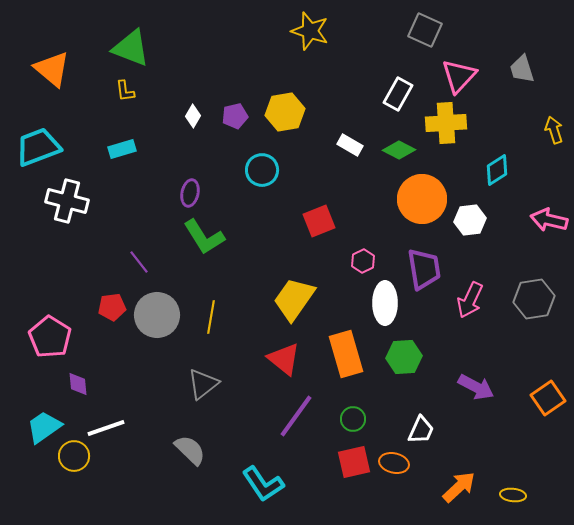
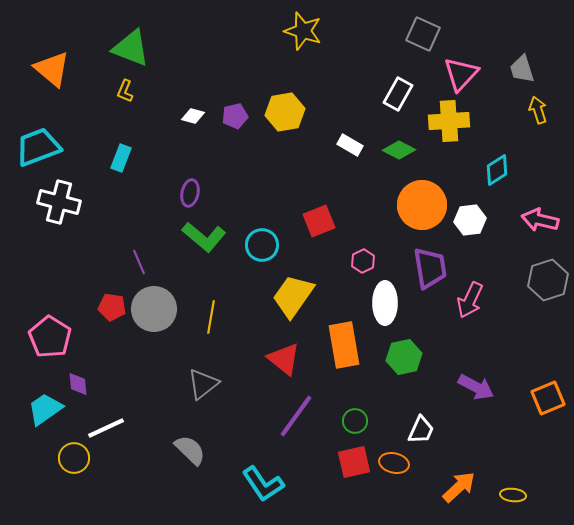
gray square at (425, 30): moved 2 px left, 4 px down
yellow star at (310, 31): moved 7 px left
pink triangle at (459, 76): moved 2 px right, 2 px up
yellow L-shape at (125, 91): rotated 30 degrees clockwise
white diamond at (193, 116): rotated 75 degrees clockwise
yellow cross at (446, 123): moved 3 px right, 2 px up
yellow arrow at (554, 130): moved 16 px left, 20 px up
cyan rectangle at (122, 149): moved 1 px left, 9 px down; rotated 52 degrees counterclockwise
cyan circle at (262, 170): moved 75 px down
orange circle at (422, 199): moved 6 px down
white cross at (67, 201): moved 8 px left, 1 px down
pink arrow at (549, 220): moved 9 px left
green L-shape at (204, 237): rotated 18 degrees counterclockwise
purple line at (139, 262): rotated 15 degrees clockwise
purple trapezoid at (424, 269): moved 6 px right, 1 px up
yellow trapezoid at (294, 299): moved 1 px left, 3 px up
gray hexagon at (534, 299): moved 14 px right, 19 px up; rotated 9 degrees counterclockwise
red pentagon at (112, 307): rotated 16 degrees clockwise
gray circle at (157, 315): moved 3 px left, 6 px up
orange rectangle at (346, 354): moved 2 px left, 9 px up; rotated 6 degrees clockwise
green hexagon at (404, 357): rotated 8 degrees counterclockwise
orange square at (548, 398): rotated 12 degrees clockwise
green circle at (353, 419): moved 2 px right, 2 px down
cyan trapezoid at (44, 427): moved 1 px right, 18 px up
white line at (106, 428): rotated 6 degrees counterclockwise
yellow circle at (74, 456): moved 2 px down
